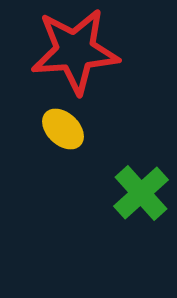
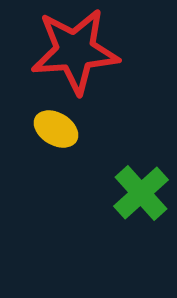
yellow ellipse: moved 7 px left; rotated 12 degrees counterclockwise
